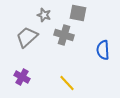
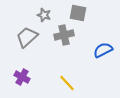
gray cross: rotated 30 degrees counterclockwise
blue semicircle: rotated 66 degrees clockwise
